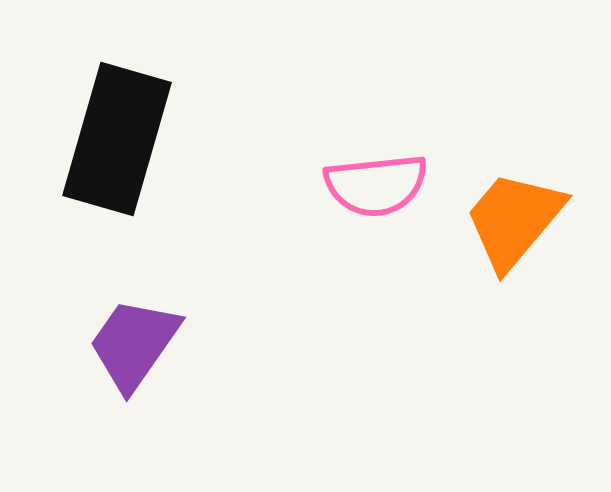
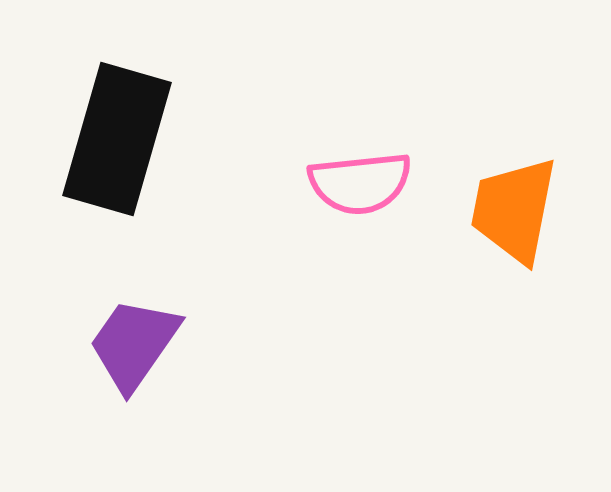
pink semicircle: moved 16 px left, 2 px up
orange trapezoid: moved 10 px up; rotated 29 degrees counterclockwise
